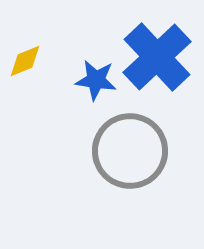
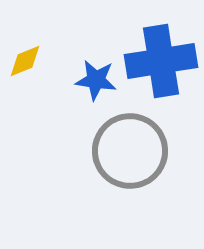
blue cross: moved 4 px right, 4 px down; rotated 34 degrees clockwise
